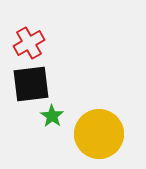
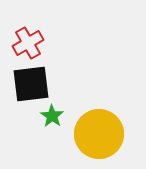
red cross: moved 1 px left
